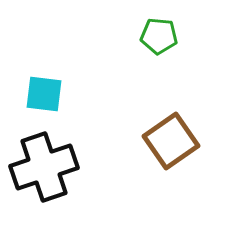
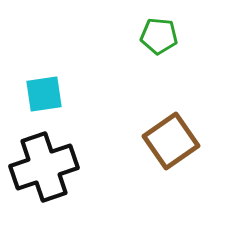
cyan square: rotated 15 degrees counterclockwise
